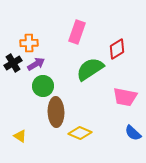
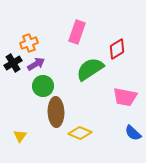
orange cross: rotated 18 degrees counterclockwise
yellow triangle: rotated 32 degrees clockwise
